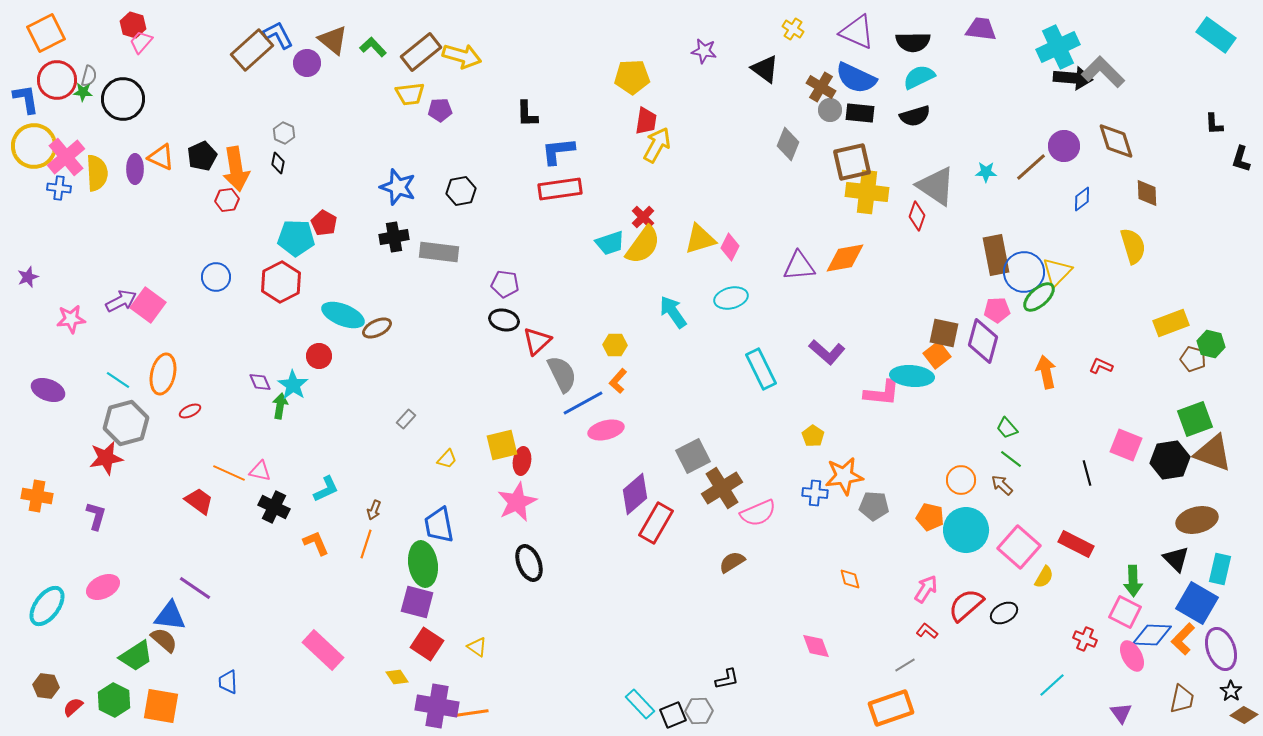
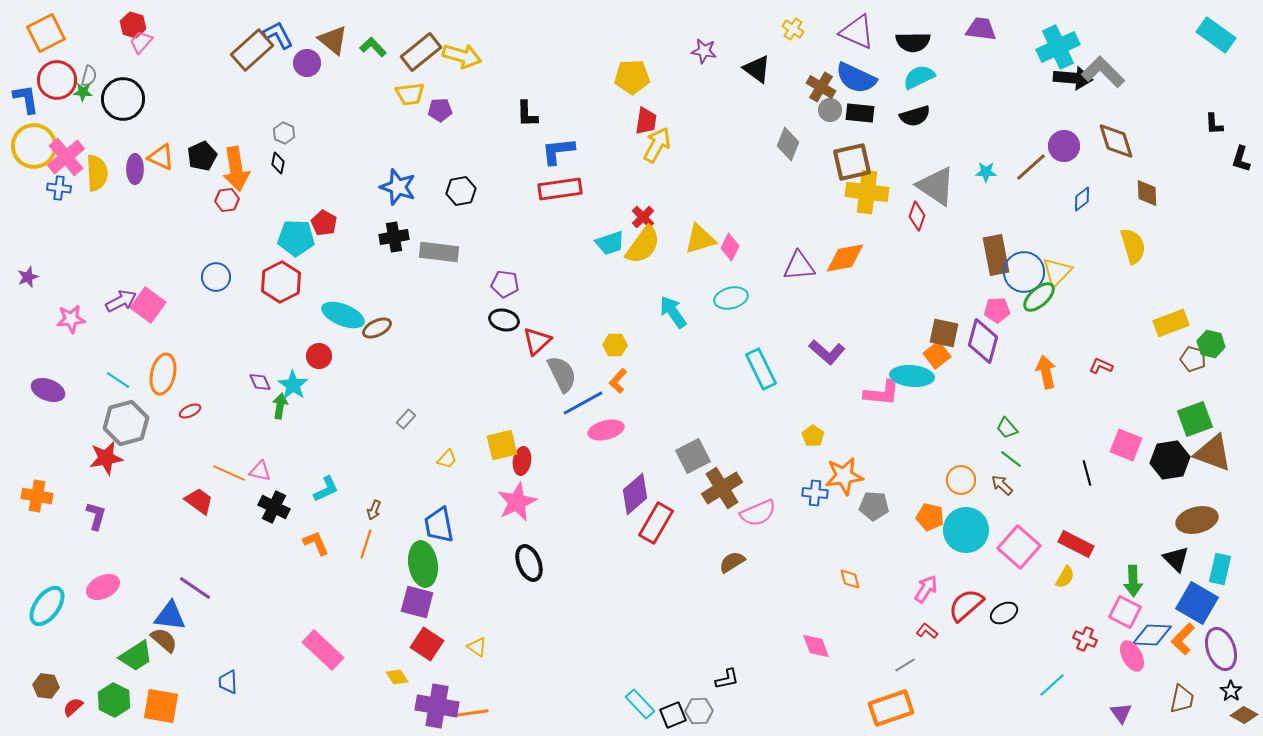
black triangle at (765, 69): moved 8 px left
yellow semicircle at (1044, 577): moved 21 px right
